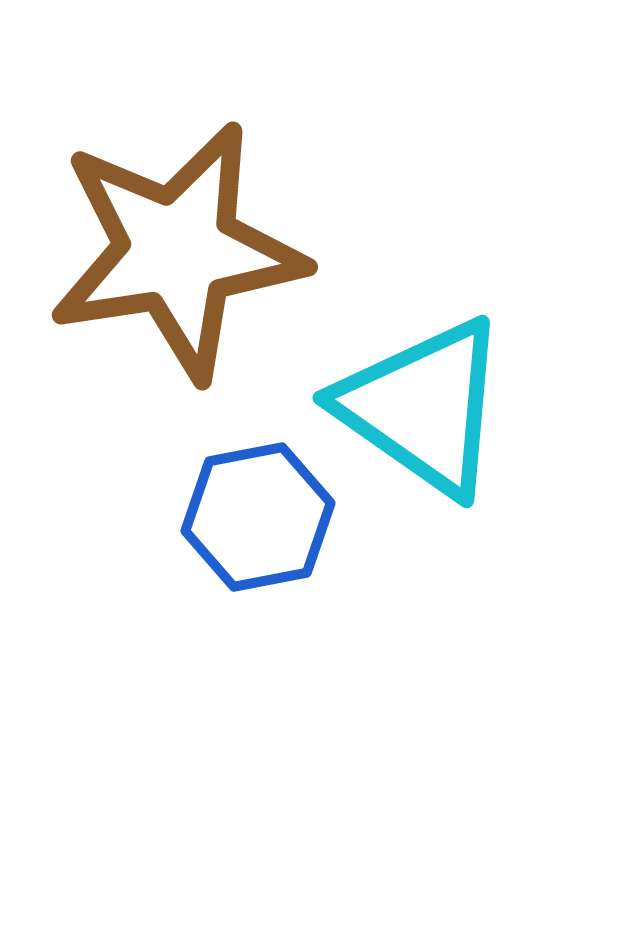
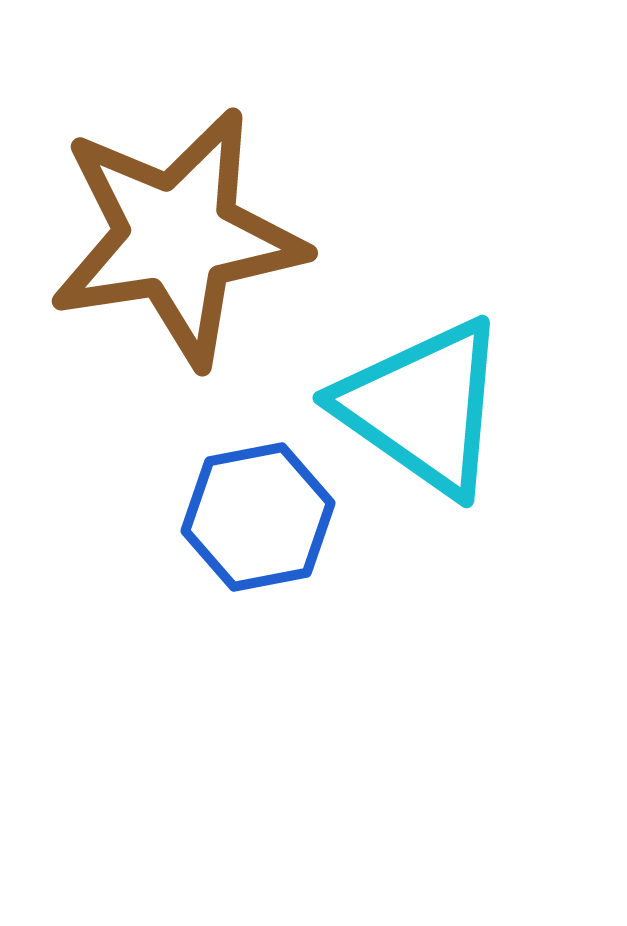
brown star: moved 14 px up
